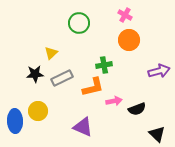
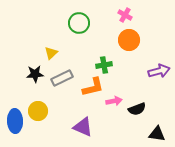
black triangle: rotated 36 degrees counterclockwise
